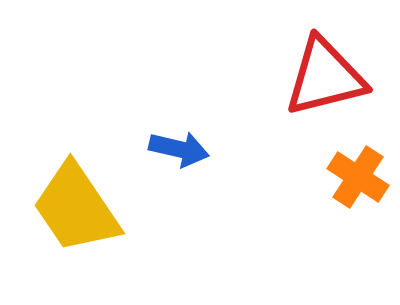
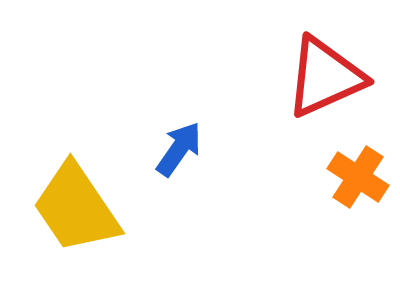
red triangle: rotated 10 degrees counterclockwise
blue arrow: rotated 68 degrees counterclockwise
